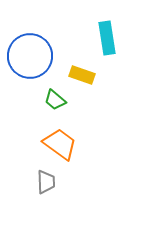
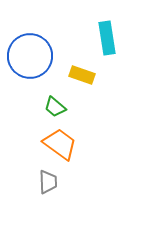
green trapezoid: moved 7 px down
gray trapezoid: moved 2 px right
